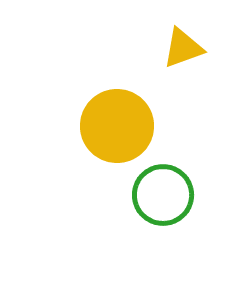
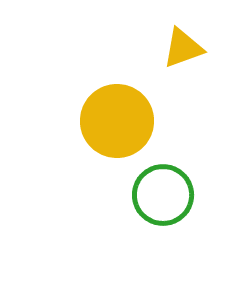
yellow circle: moved 5 px up
